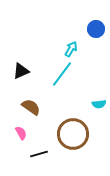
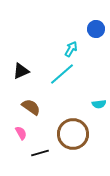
cyan line: rotated 12 degrees clockwise
black line: moved 1 px right, 1 px up
